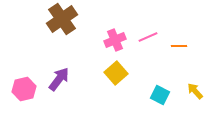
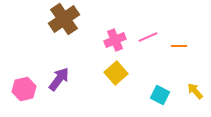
brown cross: moved 2 px right
